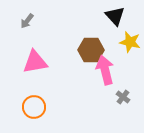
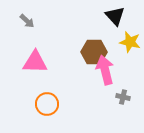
gray arrow: rotated 84 degrees counterclockwise
brown hexagon: moved 3 px right, 2 px down
pink triangle: rotated 12 degrees clockwise
gray cross: rotated 24 degrees counterclockwise
orange circle: moved 13 px right, 3 px up
